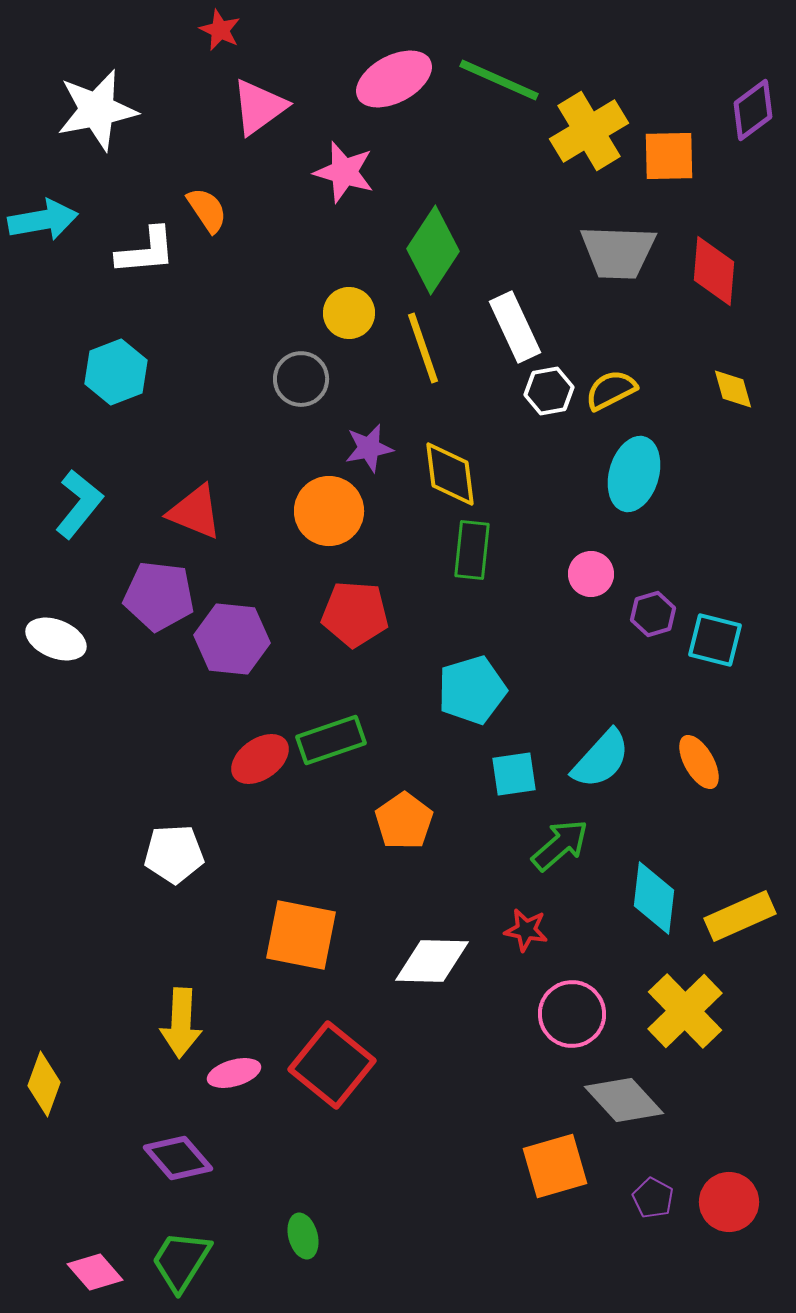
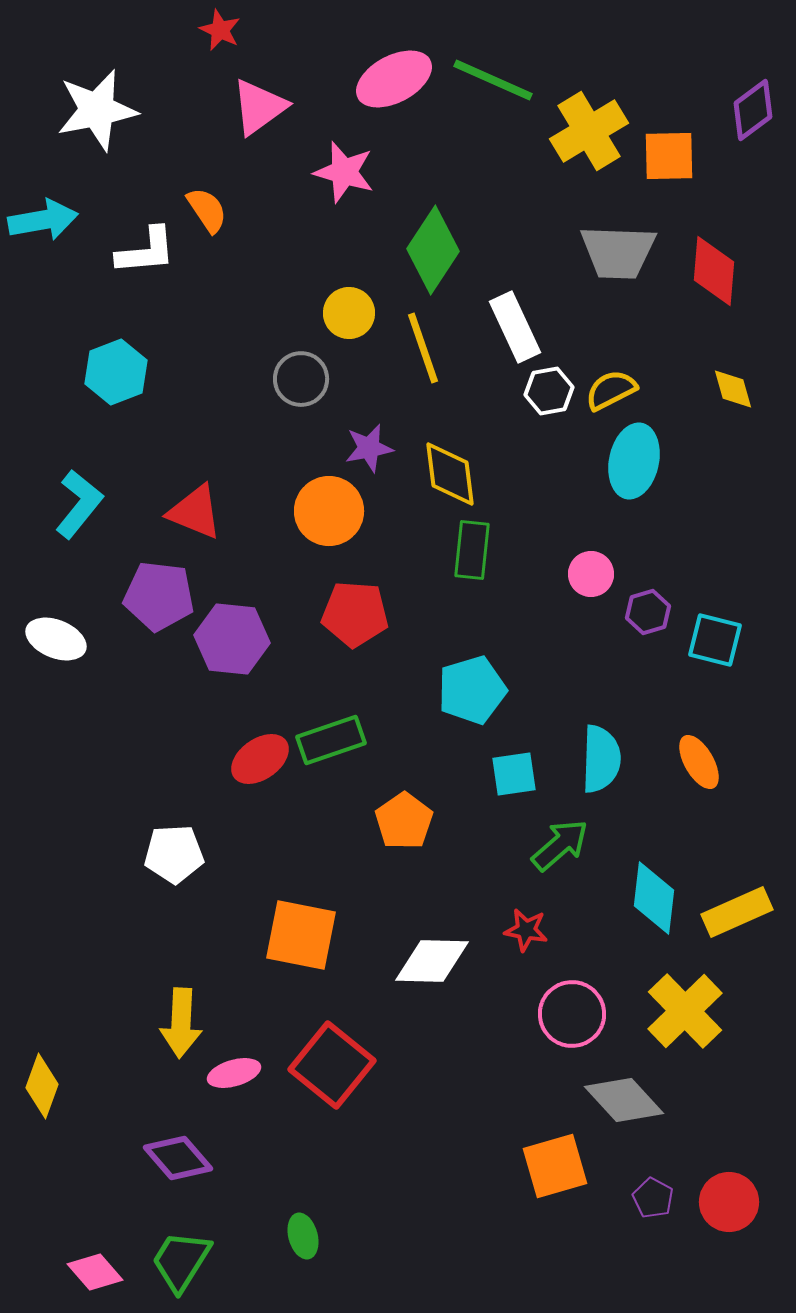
green line at (499, 80): moved 6 px left
cyan ellipse at (634, 474): moved 13 px up; rotated 4 degrees counterclockwise
purple hexagon at (653, 614): moved 5 px left, 2 px up
cyan semicircle at (601, 759): rotated 40 degrees counterclockwise
yellow rectangle at (740, 916): moved 3 px left, 4 px up
yellow diamond at (44, 1084): moved 2 px left, 2 px down
